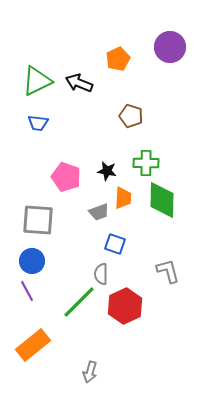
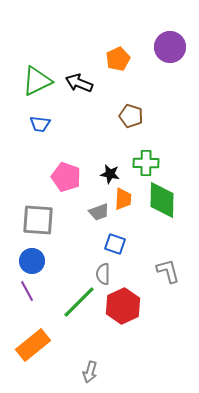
blue trapezoid: moved 2 px right, 1 px down
black star: moved 3 px right, 3 px down
orange trapezoid: moved 1 px down
gray semicircle: moved 2 px right
red hexagon: moved 2 px left
